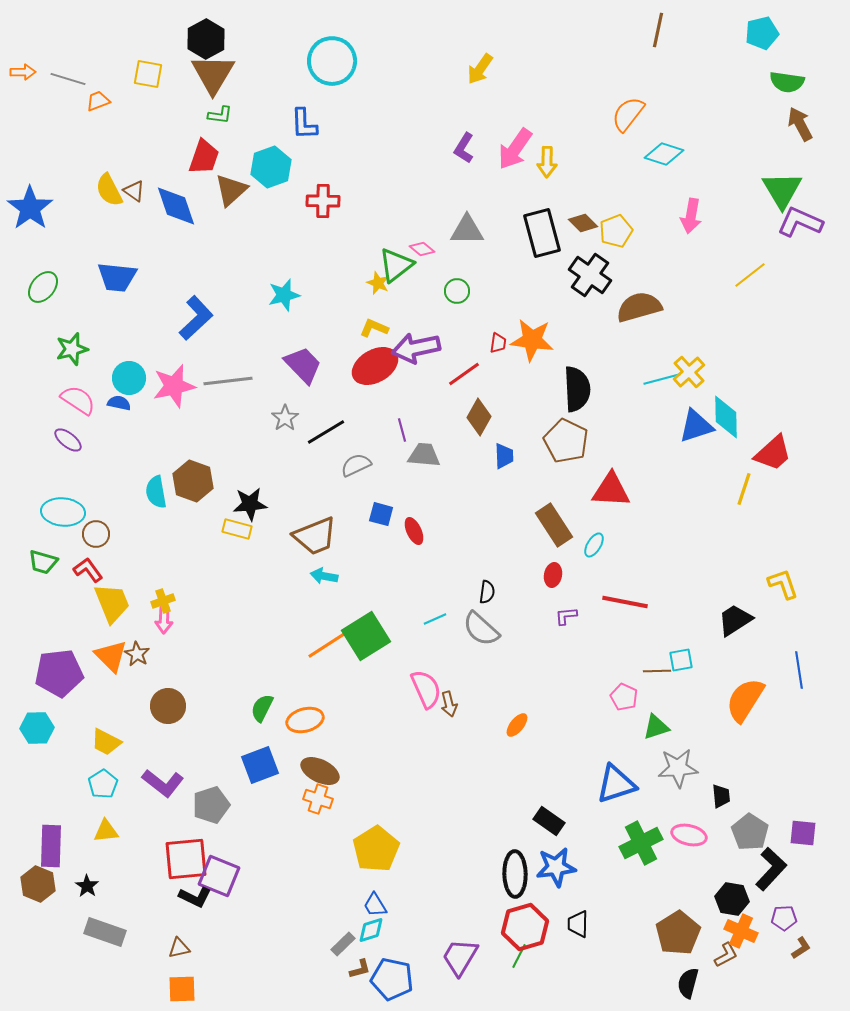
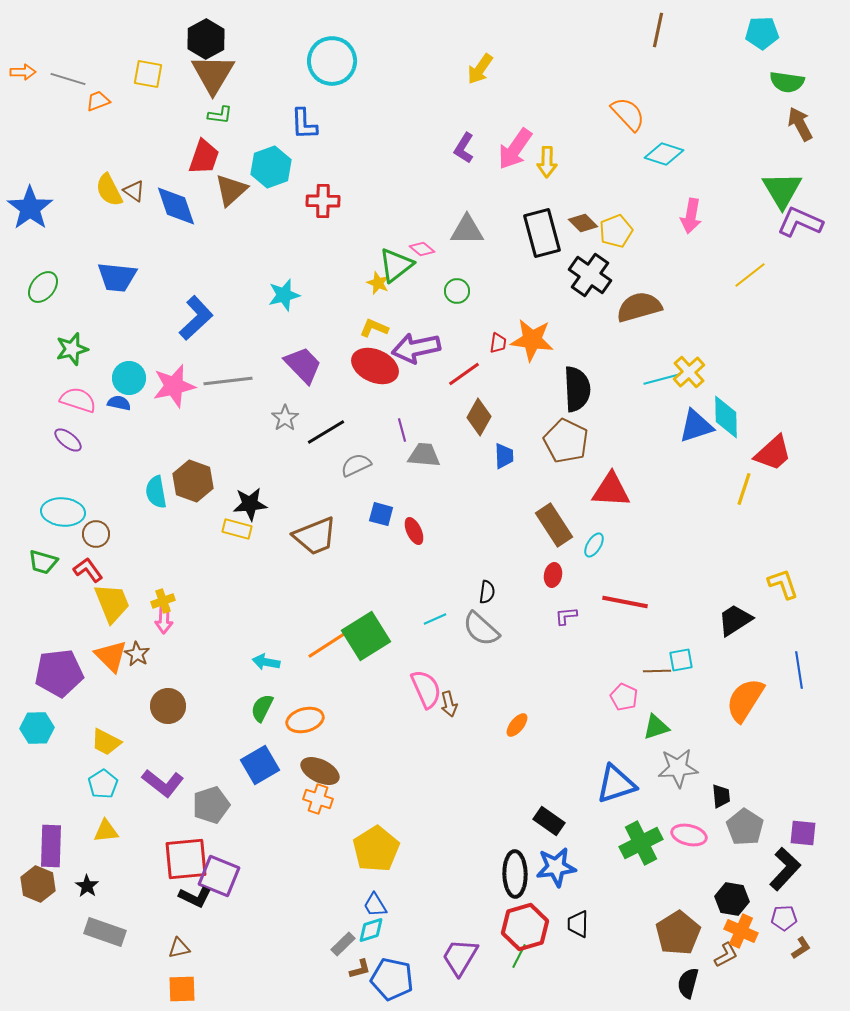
cyan pentagon at (762, 33): rotated 12 degrees clockwise
orange semicircle at (628, 114): rotated 99 degrees clockwise
red ellipse at (375, 366): rotated 54 degrees clockwise
pink semicircle at (78, 400): rotated 15 degrees counterclockwise
cyan arrow at (324, 576): moved 58 px left, 86 px down
blue square at (260, 765): rotated 9 degrees counterclockwise
gray pentagon at (750, 832): moved 5 px left, 5 px up
black L-shape at (771, 869): moved 14 px right
